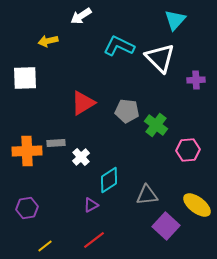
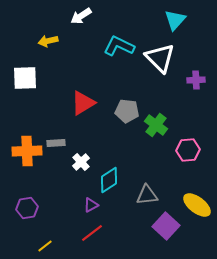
white cross: moved 5 px down
red line: moved 2 px left, 7 px up
